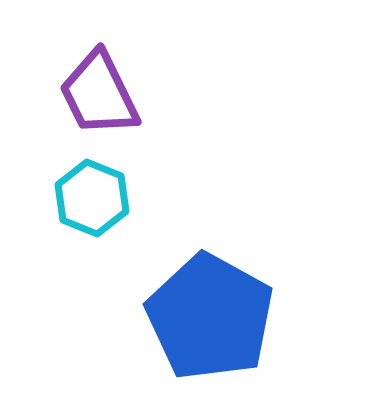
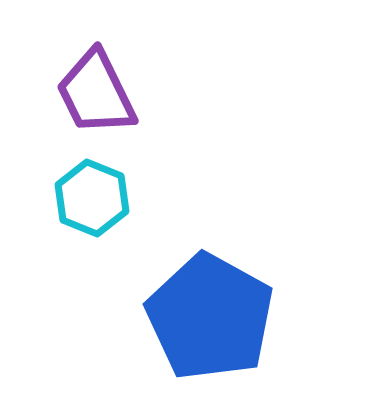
purple trapezoid: moved 3 px left, 1 px up
